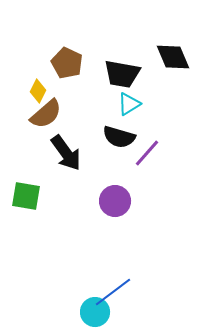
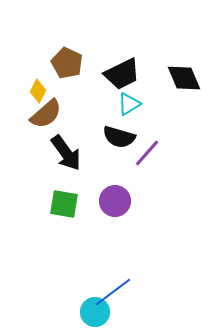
black diamond: moved 11 px right, 21 px down
black trapezoid: rotated 36 degrees counterclockwise
green square: moved 38 px right, 8 px down
